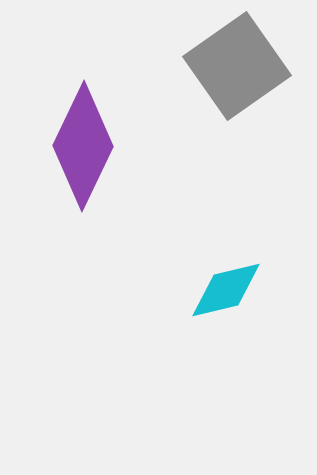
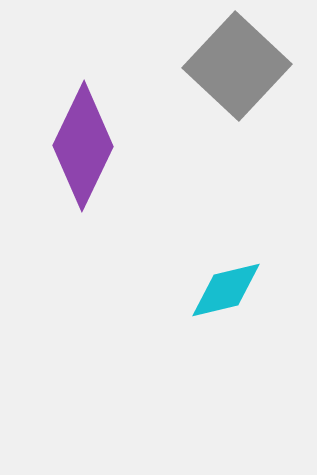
gray square: rotated 12 degrees counterclockwise
